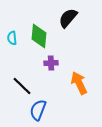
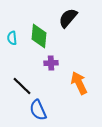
blue semicircle: rotated 45 degrees counterclockwise
